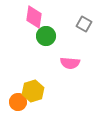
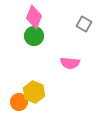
pink diamond: rotated 15 degrees clockwise
green circle: moved 12 px left
yellow hexagon: moved 1 px right, 1 px down; rotated 20 degrees counterclockwise
orange circle: moved 1 px right
